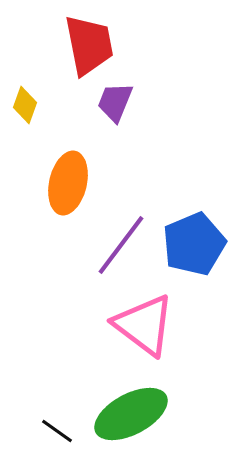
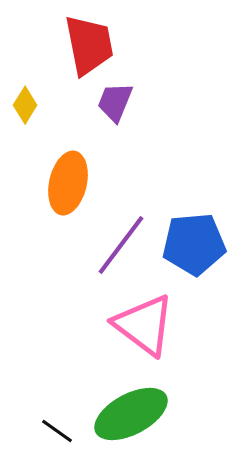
yellow diamond: rotated 12 degrees clockwise
blue pentagon: rotated 18 degrees clockwise
